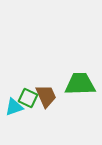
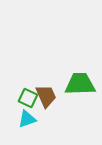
cyan triangle: moved 13 px right, 12 px down
